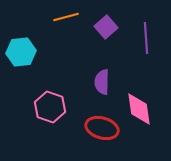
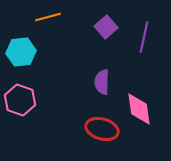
orange line: moved 18 px left
purple line: moved 2 px left, 1 px up; rotated 16 degrees clockwise
pink hexagon: moved 30 px left, 7 px up
red ellipse: moved 1 px down
